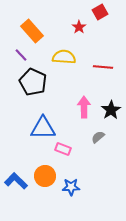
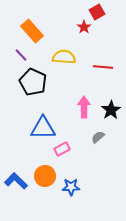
red square: moved 3 px left
red star: moved 5 px right
pink rectangle: moved 1 px left; rotated 49 degrees counterclockwise
